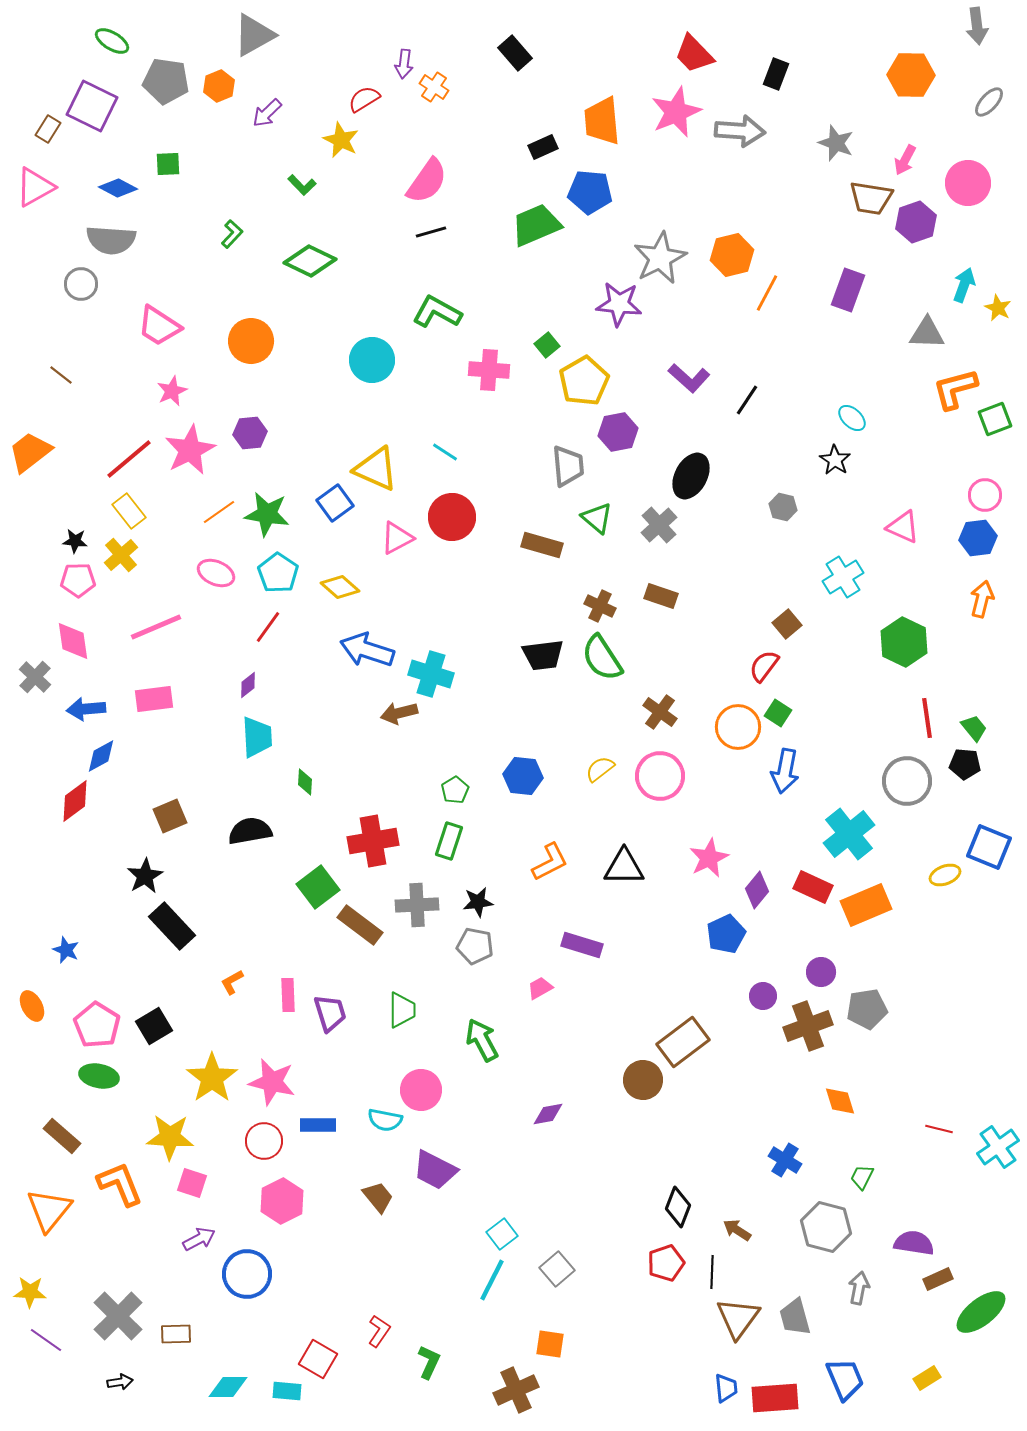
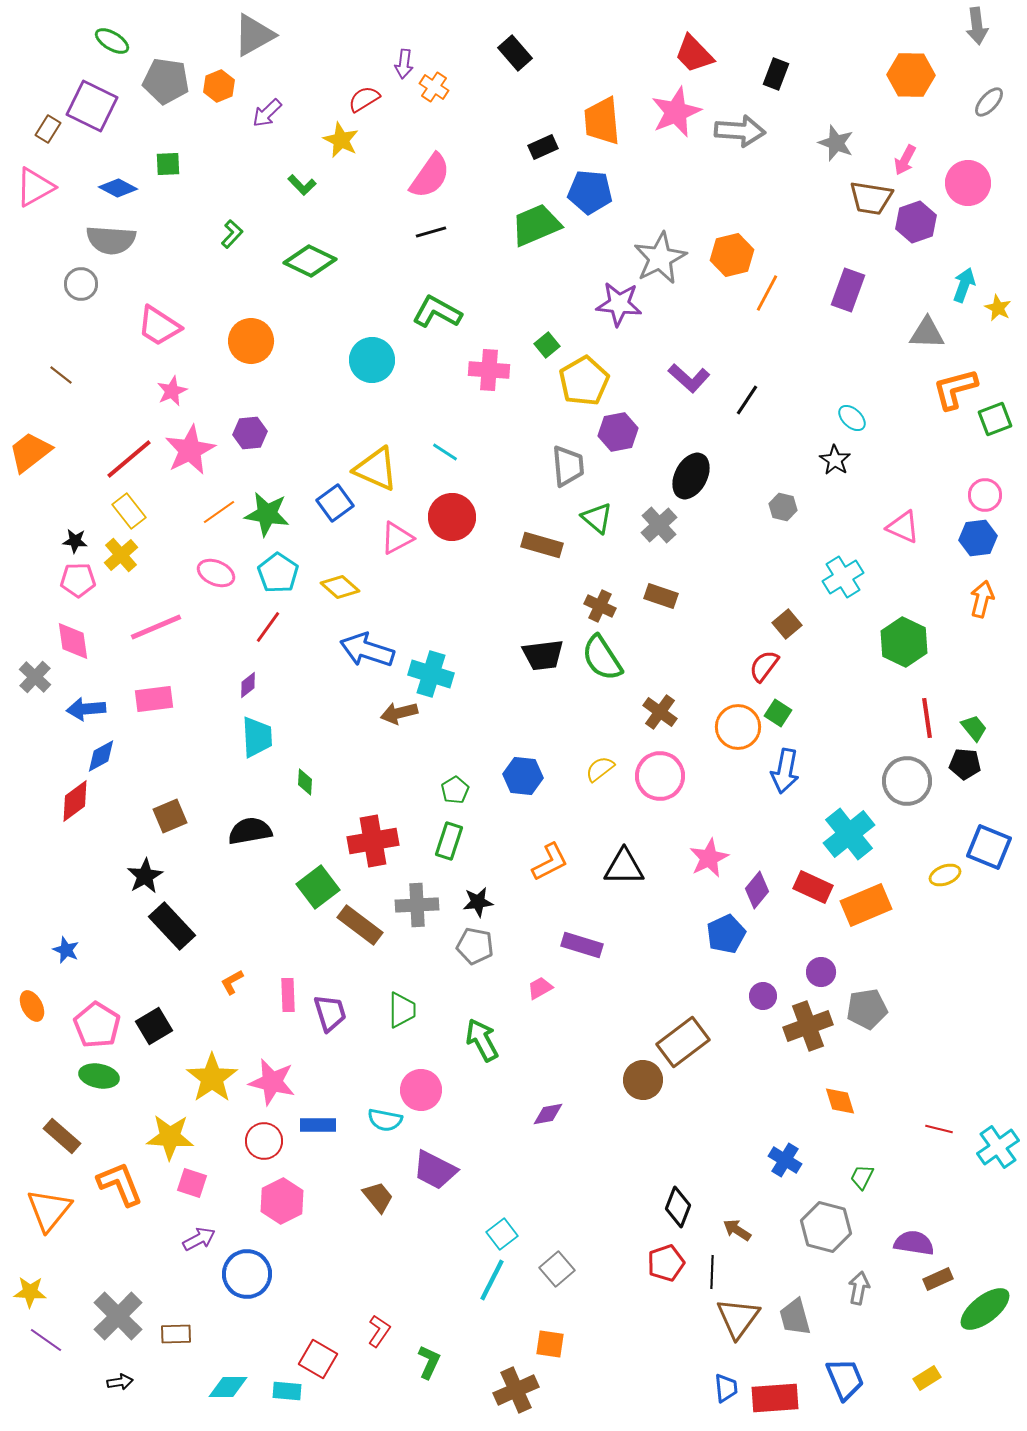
pink semicircle at (427, 181): moved 3 px right, 5 px up
green ellipse at (981, 1312): moved 4 px right, 3 px up
